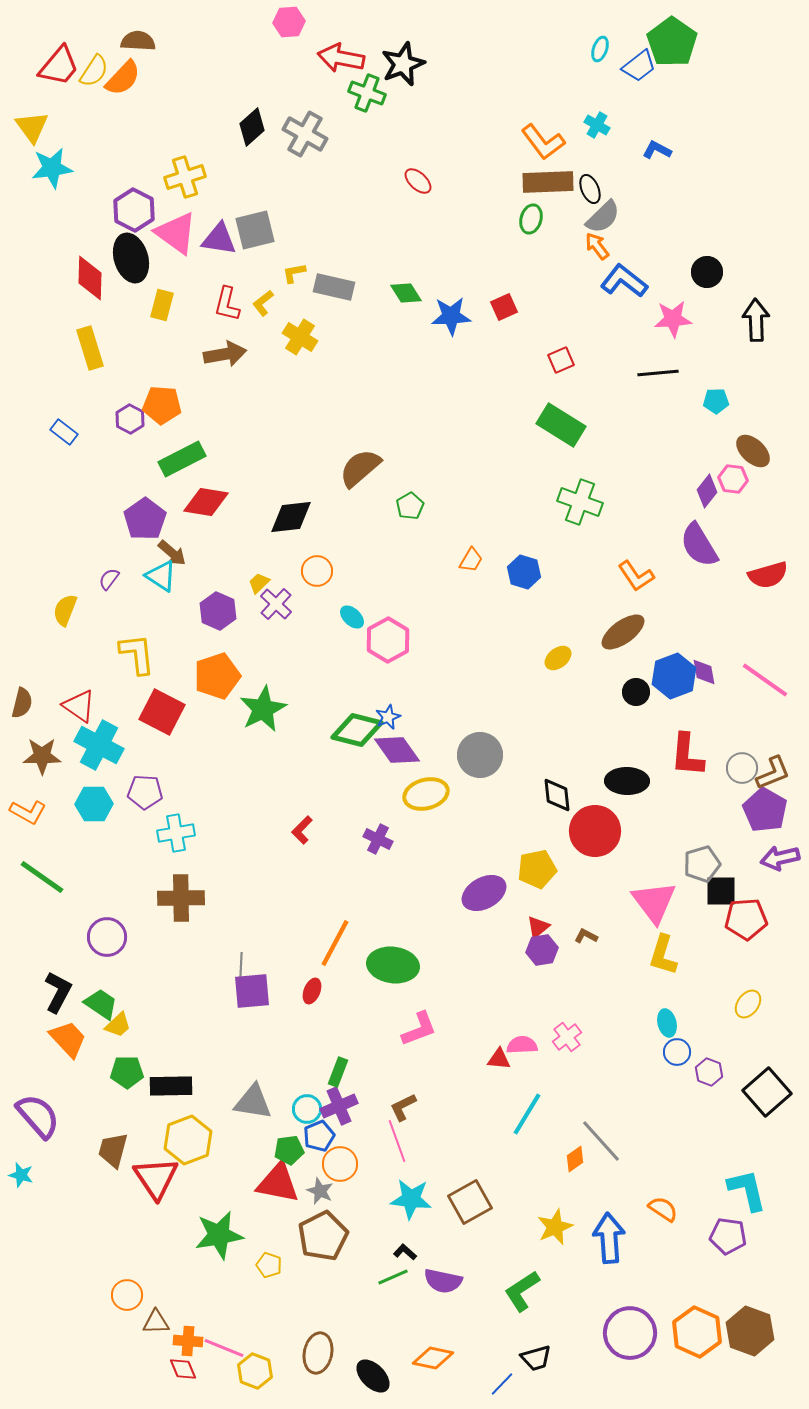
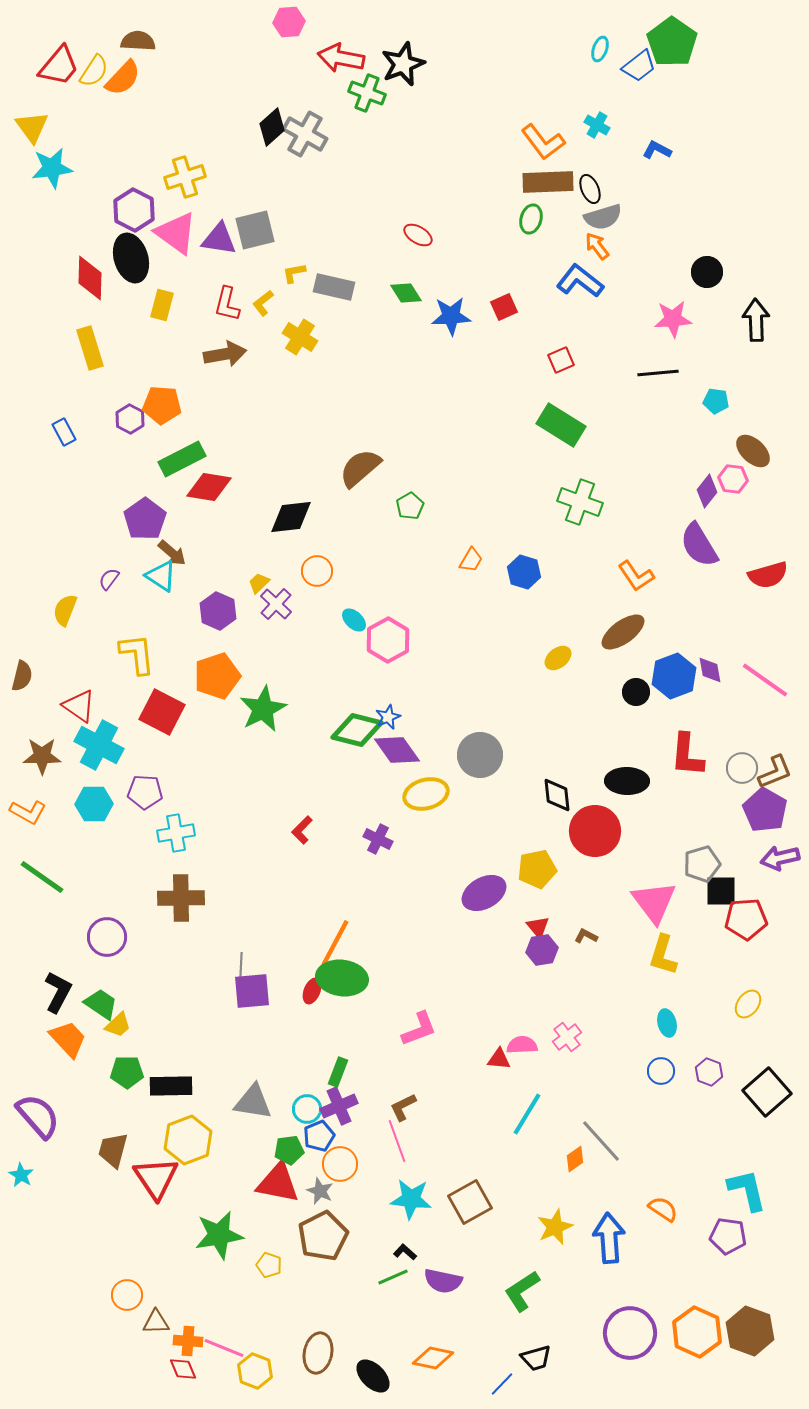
black diamond at (252, 127): moved 20 px right
red ellipse at (418, 181): moved 54 px down; rotated 12 degrees counterclockwise
gray semicircle at (603, 217): rotated 27 degrees clockwise
blue L-shape at (624, 281): moved 44 px left
cyan pentagon at (716, 401): rotated 10 degrees clockwise
blue rectangle at (64, 432): rotated 24 degrees clockwise
red diamond at (206, 502): moved 3 px right, 15 px up
cyan ellipse at (352, 617): moved 2 px right, 3 px down
purple diamond at (704, 672): moved 6 px right, 2 px up
brown semicircle at (22, 703): moved 27 px up
brown L-shape at (773, 773): moved 2 px right, 1 px up
red triangle at (538, 927): rotated 30 degrees counterclockwise
green ellipse at (393, 965): moved 51 px left, 13 px down
blue circle at (677, 1052): moved 16 px left, 19 px down
cyan star at (21, 1175): rotated 15 degrees clockwise
